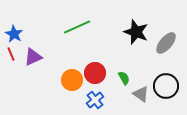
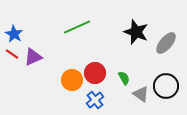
red line: moved 1 px right; rotated 32 degrees counterclockwise
